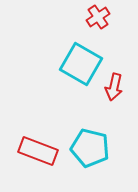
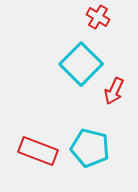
red cross: rotated 25 degrees counterclockwise
cyan square: rotated 15 degrees clockwise
red arrow: moved 4 px down; rotated 12 degrees clockwise
